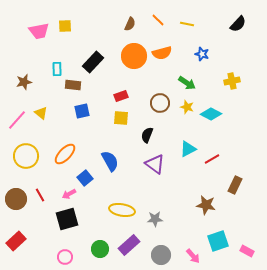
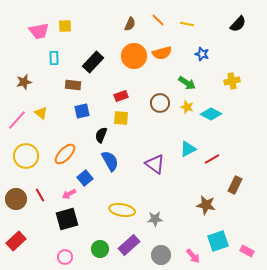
cyan rectangle at (57, 69): moved 3 px left, 11 px up
black semicircle at (147, 135): moved 46 px left
